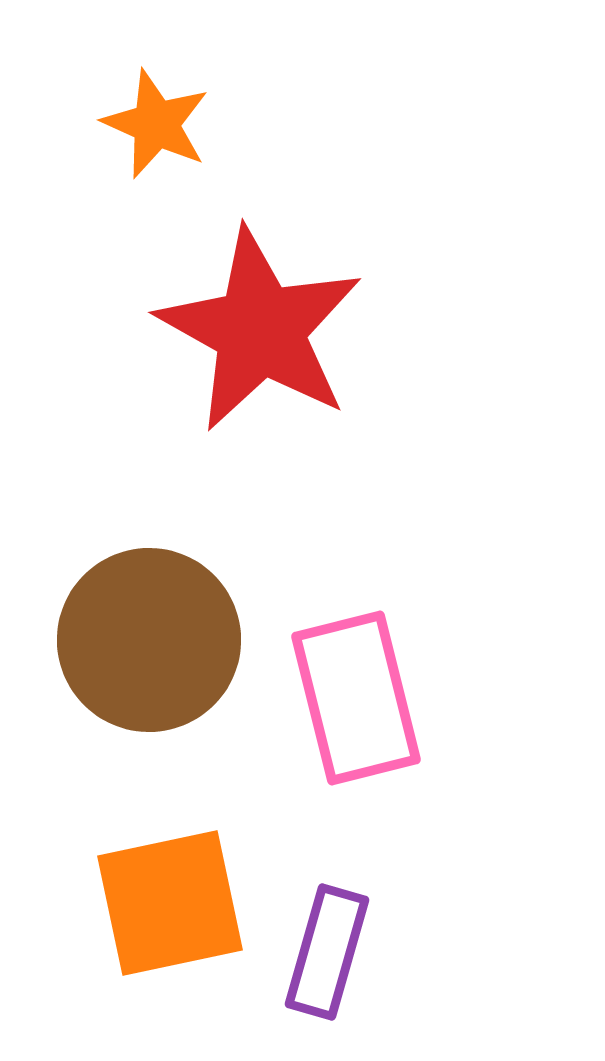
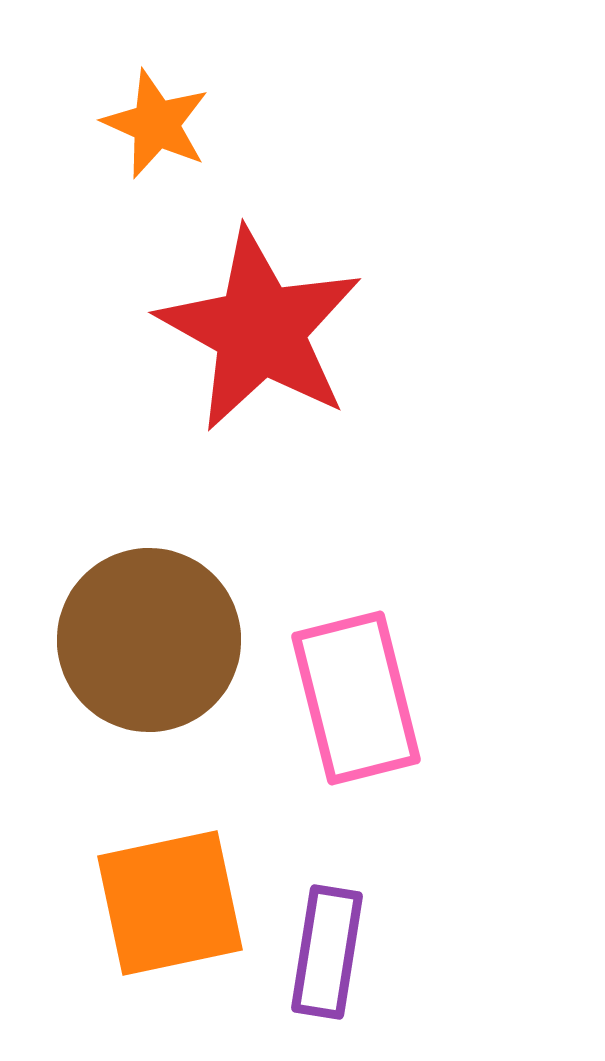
purple rectangle: rotated 7 degrees counterclockwise
